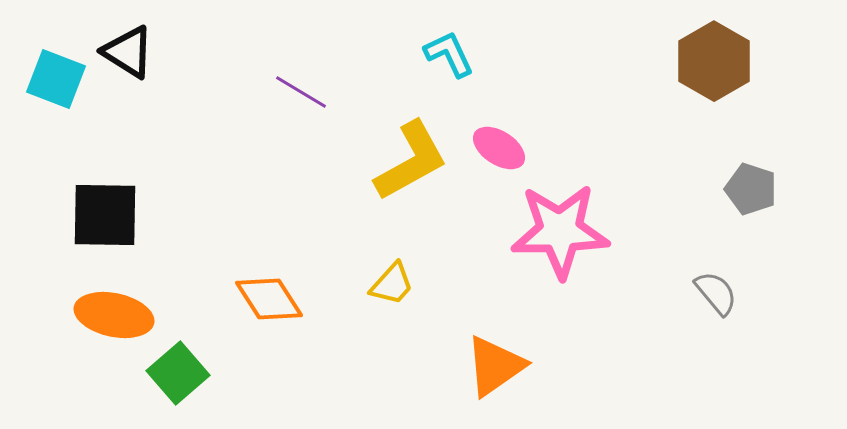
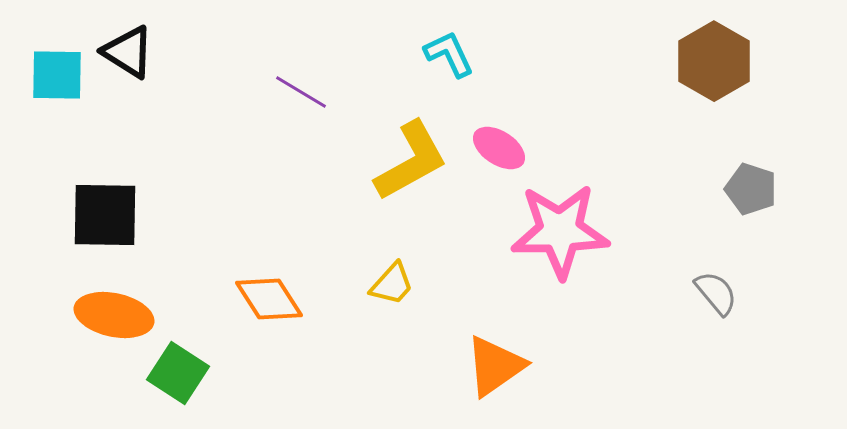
cyan square: moved 1 px right, 4 px up; rotated 20 degrees counterclockwise
green square: rotated 16 degrees counterclockwise
